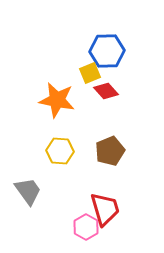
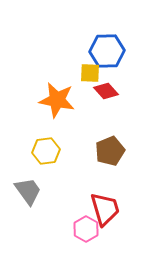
yellow square: rotated 25 degrees clockwise
yellow hexagon: moved 14 px left; rotated 12 degrees counterclockwise
pink hexagon: moved 2 px down
